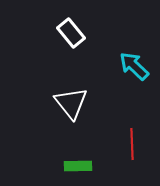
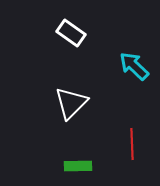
white rectangle: rotated 16 degrees counterclockwise
white triangle: rotated 24 degrees clockwise
